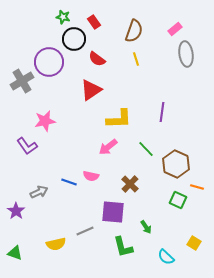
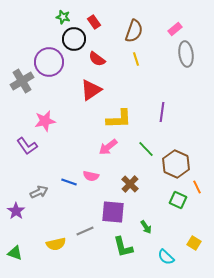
orange line: rotated 48 degrees clockwise
